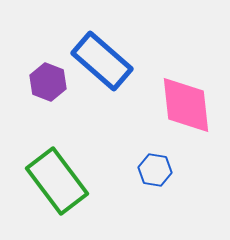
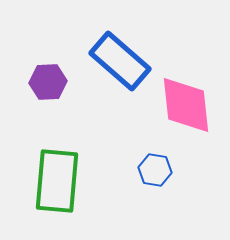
blue rectangle: moved 18 px right
purple hexagon: rotated 24 degrees counterclockwise
green rectangle: rotated 42 degrees clockwise
